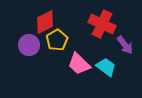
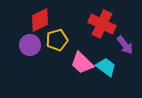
red diamond: moved 5 px left, 2 px up
yellow pentagon: rotated 15 degrees clockwise
purple circle: moved 1 px right
pink trapezoid: moved 3 px right, 1 px up
